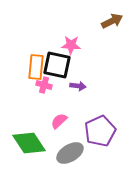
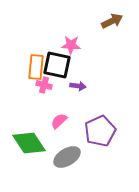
gray ellipse: moved 3 px left, 4 px down
